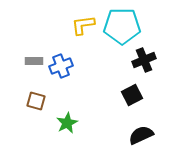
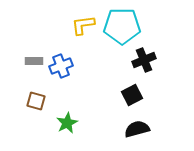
black semicircle: moved 4 px left, 6 px up; rotated 10 degrees clockwise
